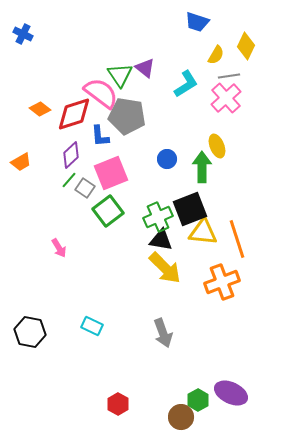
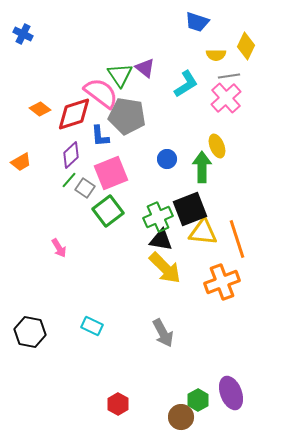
yellow semicircle: rotated 60 degrees clockwise
gray arrow: rotated 8 degrees counterclockwise
purple ellipse: rotated 44 degrees clockwise
